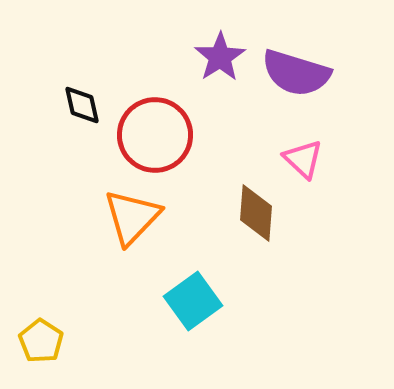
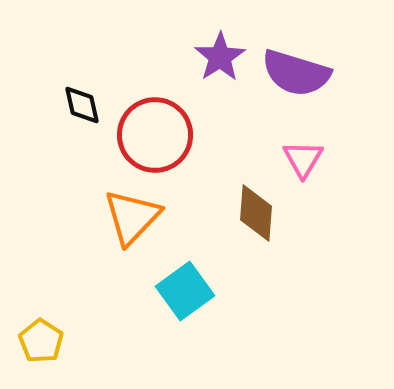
pink triangle: rotated 18 degrees clockwise
cyan square: moved 8 px left, 10 px up
